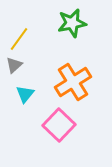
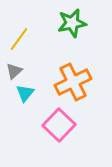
gray triangle: moved 6 px down
orange cross: rotated 6 degrees clockwise
cyan triangle: moved 1 px up
